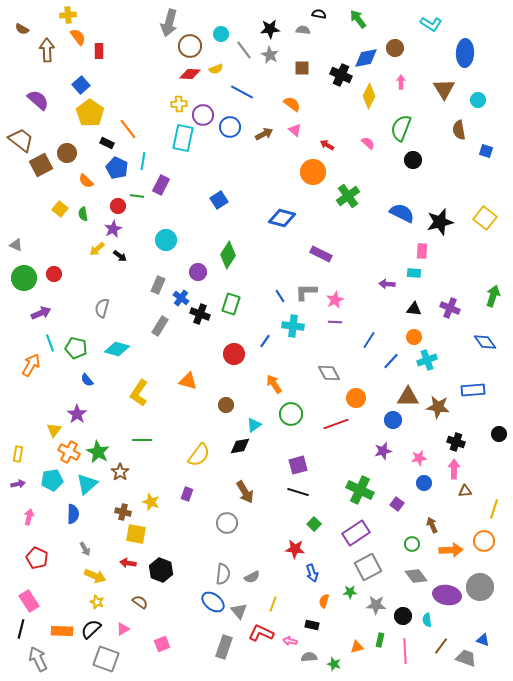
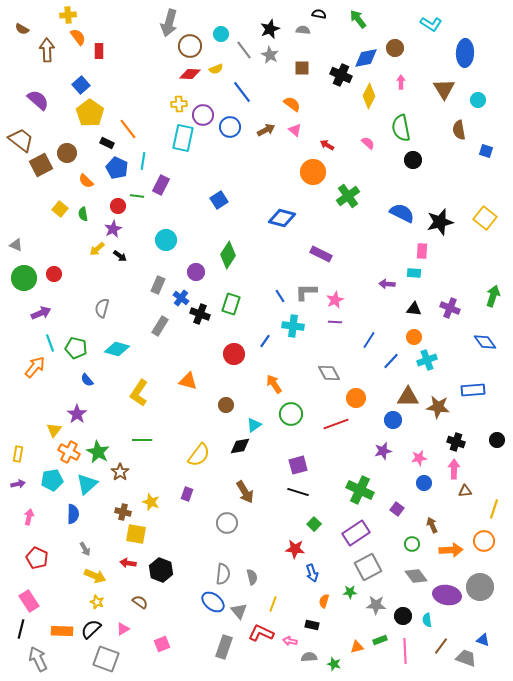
black star at (270, 29): rotated 18 degrees counterclockwise
blue line at (242, 92): rotated 25 degrees clockwise
green semicircle at (401, 128): rotated 32 degrees counterclockwise
brown arrow at (264, 134): moved 2 px right, 4 px up
purple circle at (198, 272): moved 2 px left
orange arrow at (31, 365): moved 4 px right, 2 px down; rotated 10 degrees clockwise
black circle at (499, 434): moved 2 px left, 6 px down
purple square at (397, 504): moved 5 px down
gray semicircle at (252, 577): rotated 77 degrees counterclockwise
green rectangle at (380, 640): rotated 56 degrees clockwise
